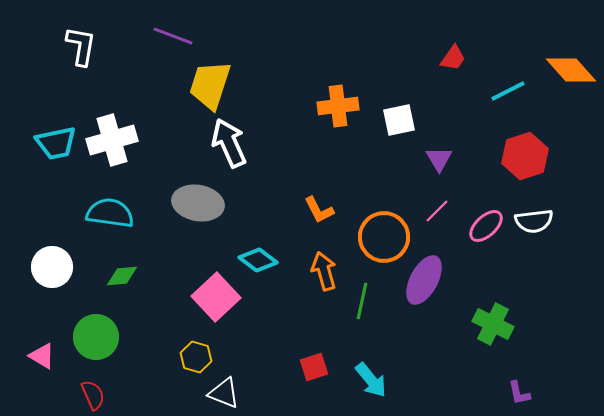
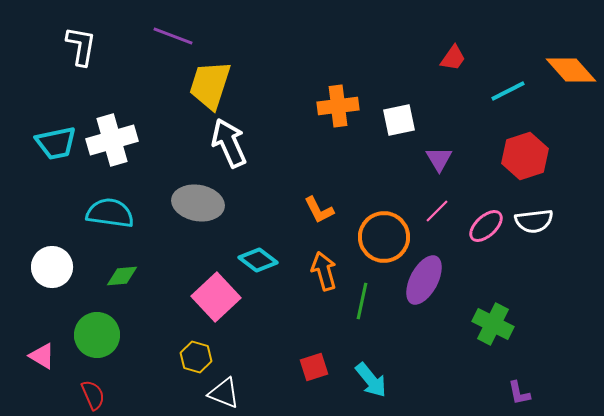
green circle: moved 1 px right, 2 px up
